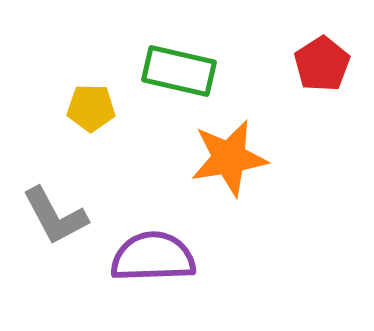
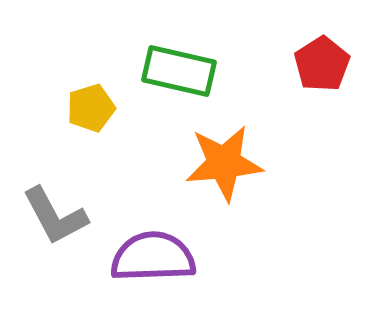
yellow pentagon: rotated 18 degrees counterclockwise
orange star: moved 5 px left, 5 px down; rotated 4 degrees clockwise
